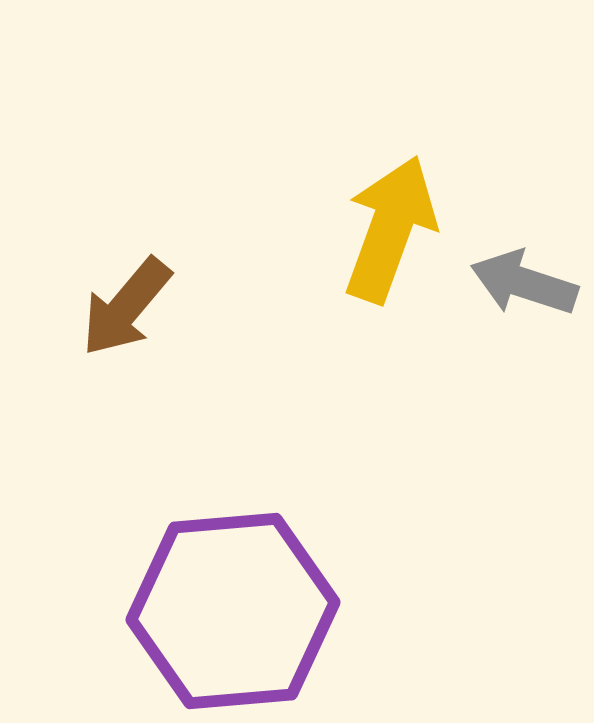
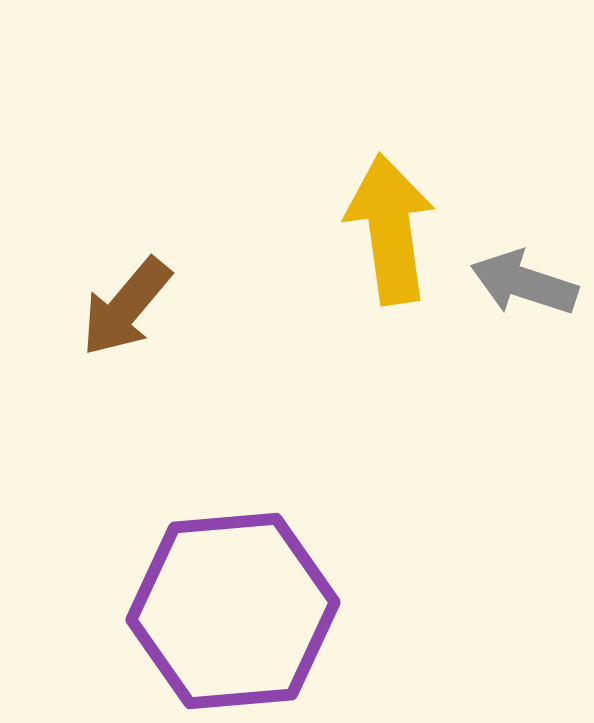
yellow arrow: rotated 28 degrees counterclockwise
